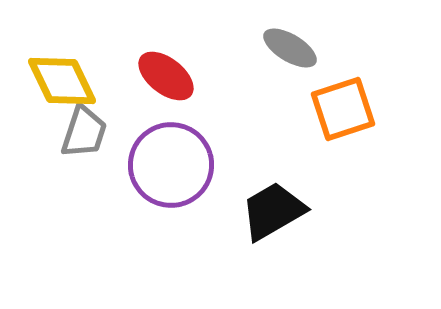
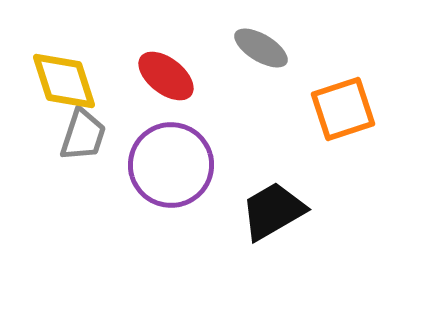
gray ellipse: moved 29 px left
yellow diamond: moved 2 px right; rotated 8 degrees clockwise
gray trapezoid: moved 1 px left, 3 px down
